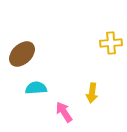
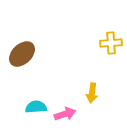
cyan semicircle: moved 19 px down
pink arrow: moved 1 px right, 2 px down; rotated 105 degrees clockwise
